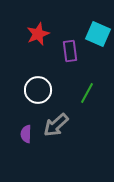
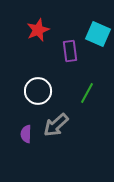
red star: moved 4 px up
white circle: moved 1 px down
